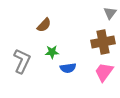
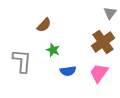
brown cross: rotated 25 degrees counterclockwise
green star: moved 1 px right, 2 px up; rotated 24 degrees clockwise
gray L-shape: rotated 20 degrees counterclockwise
blue semicircle: moved 3 px down
pink trapezoid: moved 5 px left, 1 px down
